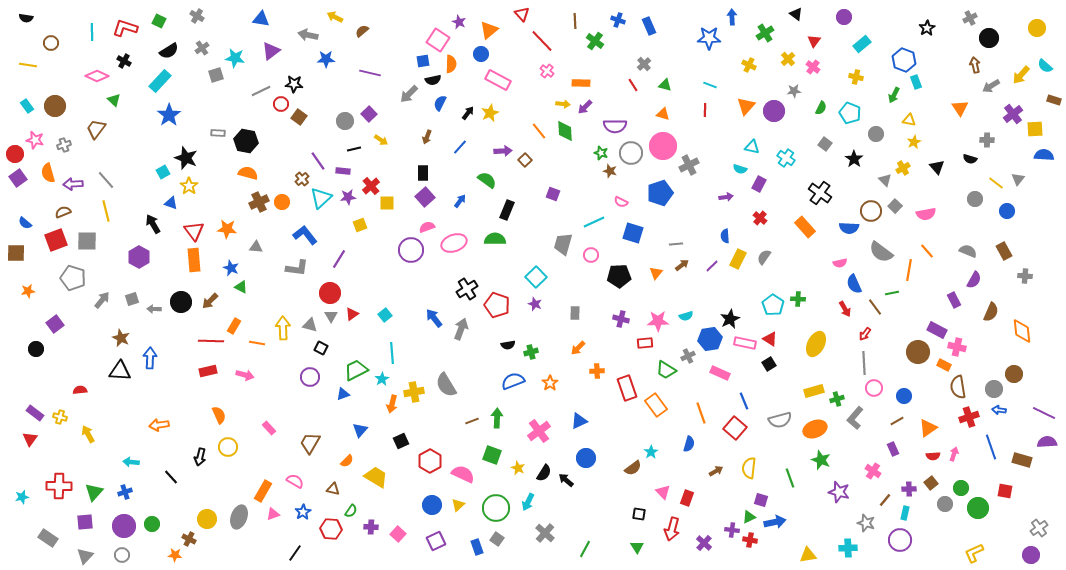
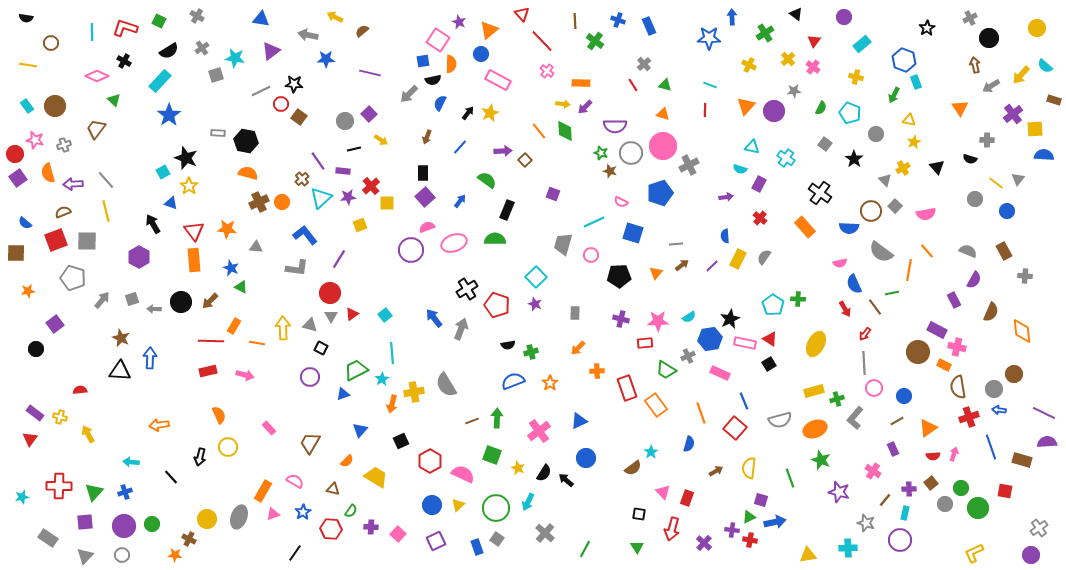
cyan semicircle at (686, 316): moved 3 px right, 1 px down; rotated 16 degrees counterclockwise
